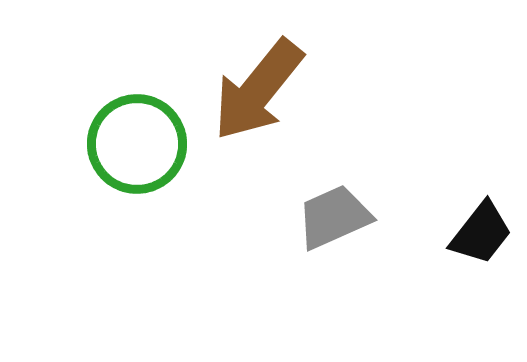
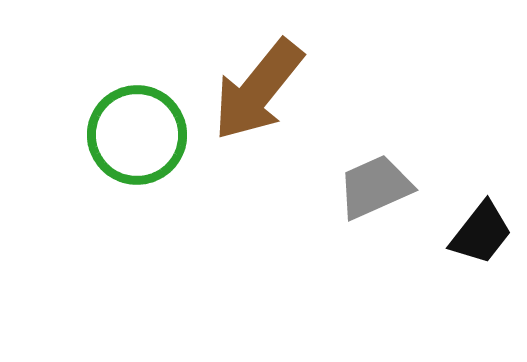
green circle: moved 9 px up
gray trapezoid: moved 41 px right, 30 px up
